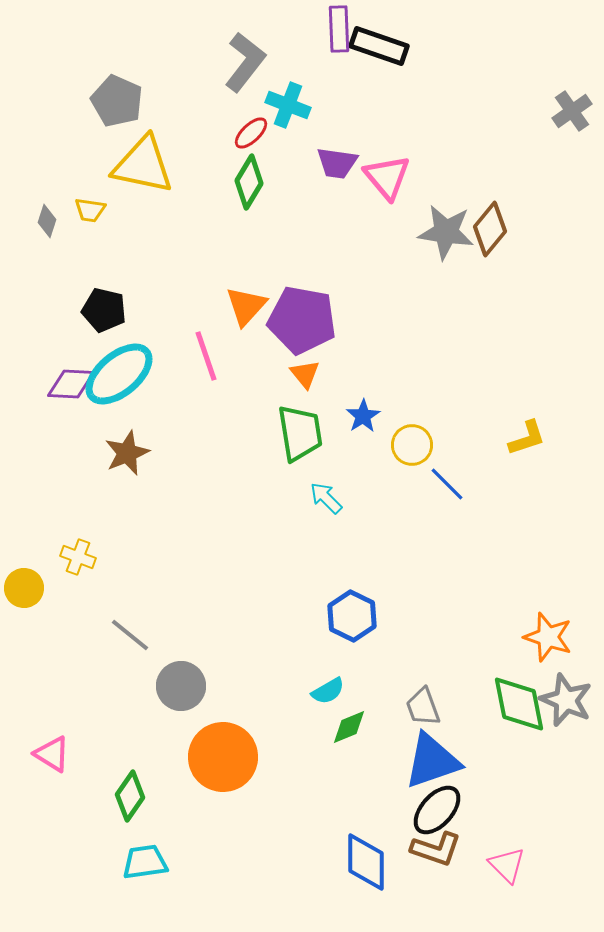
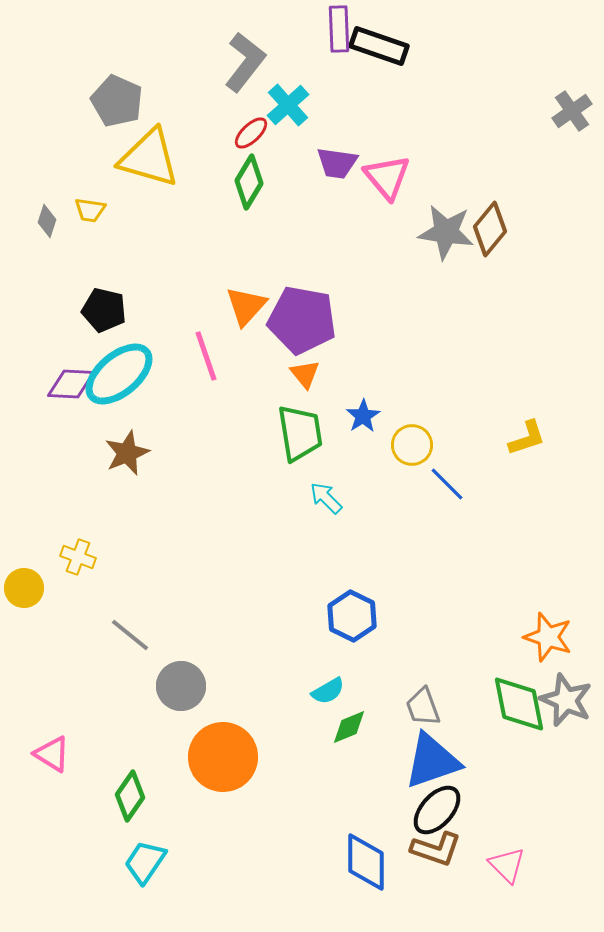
cyan cross at (288, 105): rotated 27 degrees clockwise
yellow triangle at (143, 165): moved 6 px right, 7 px up; rotated 4 degrees clockwise
cyan trapezoid at (145, 862): rotated 48 degrees counterclockwise
